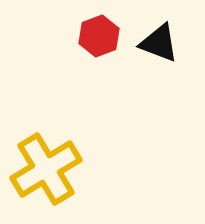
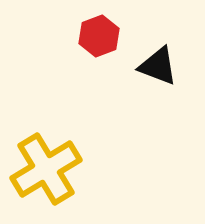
black triangle: moved 1 px left, 23 px down
